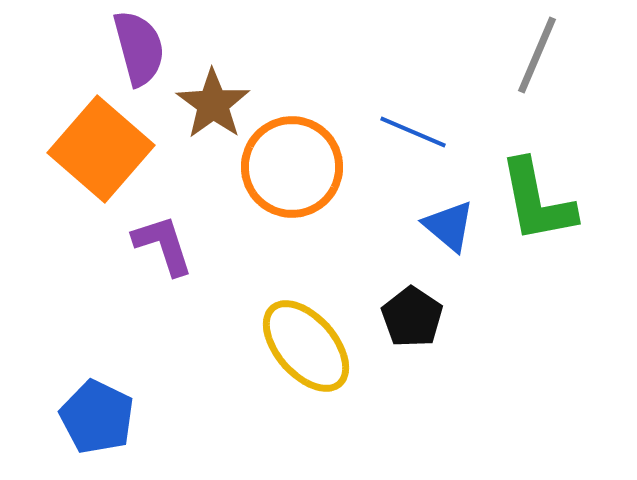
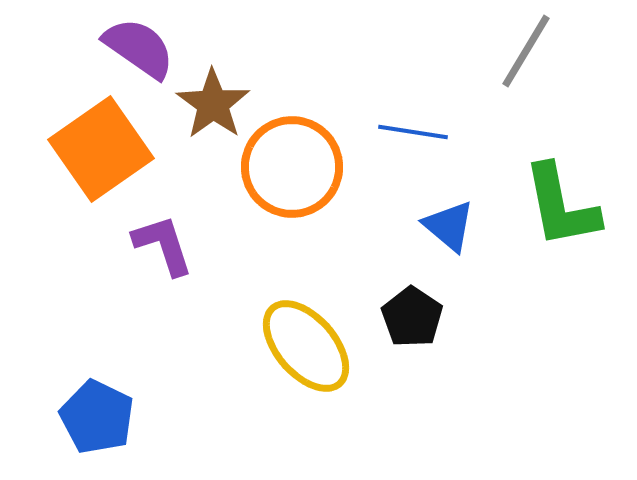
purple semicircle: rotated 40 degrees counterclockwise
gray line: moved 11 px left, 4 px up; rotated 8 degrees clockwise
blue line: rotated 14 degrees counterclockwise
orange square: rotated 14 degrees clockwise
green L-shape: moved 24 px right, 5 px down
